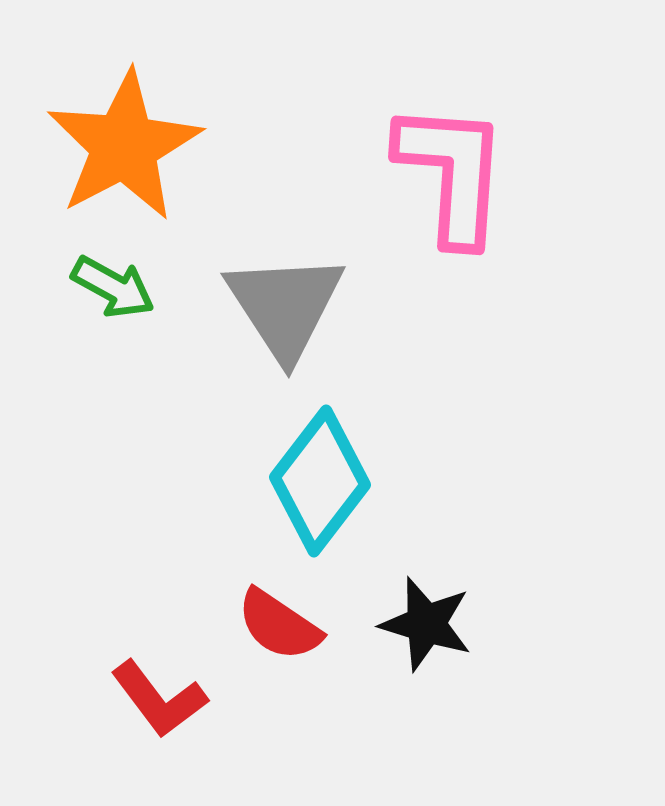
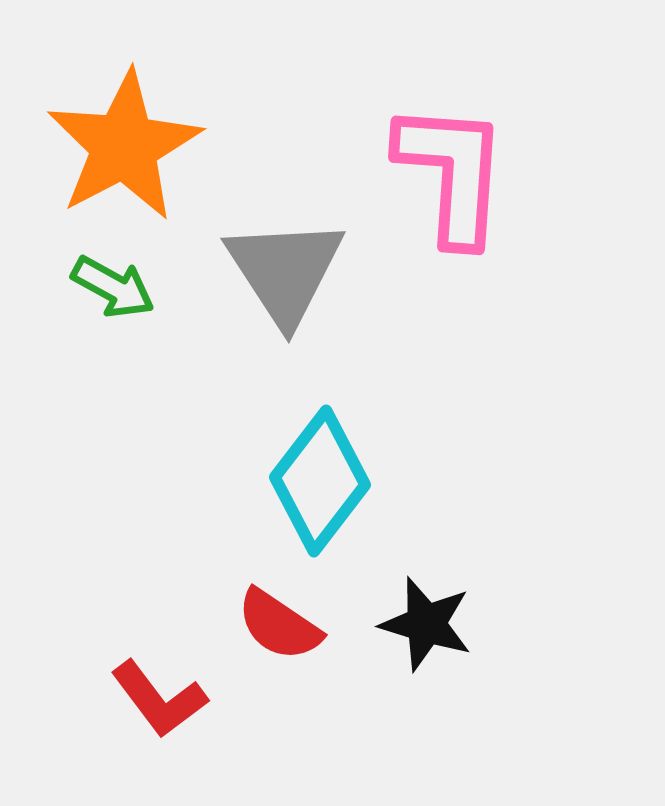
gray triangle: moved 35 px up
